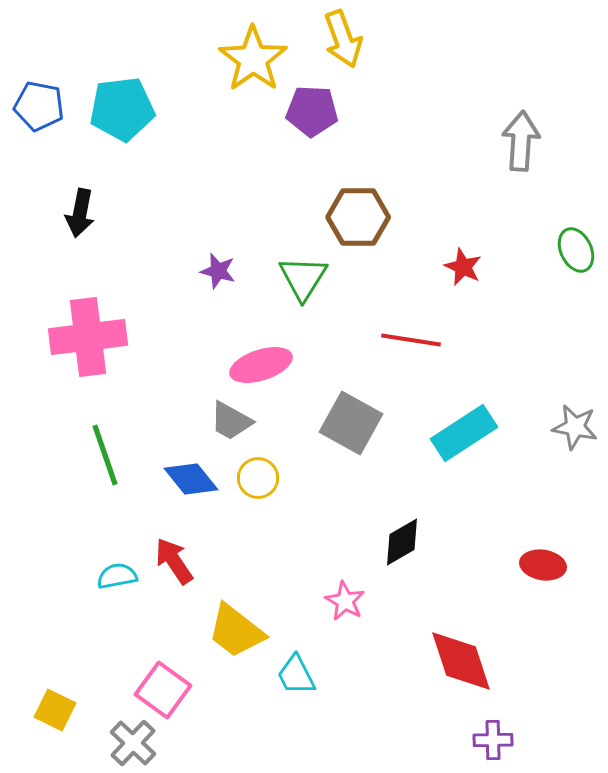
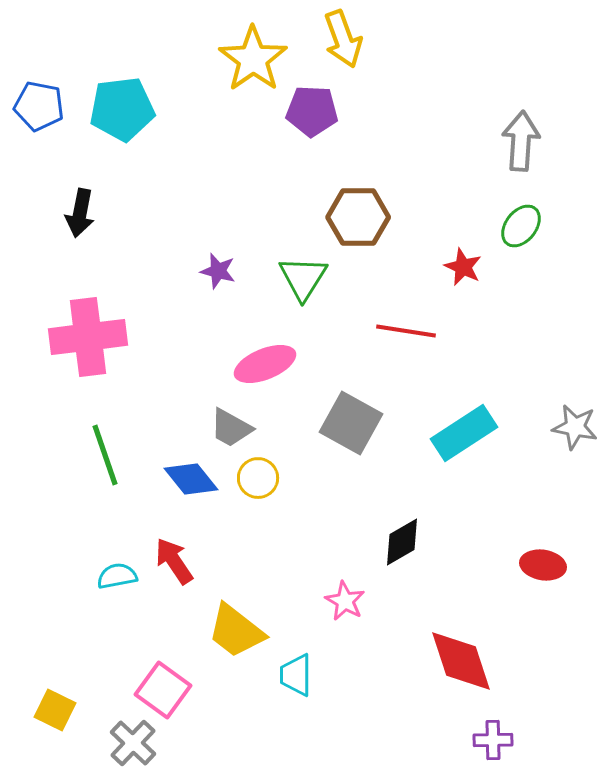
green ellipse: moved 55 px left, 24 px up; rotated 63 degrees clockwise
red line: moved 5 px left, 9 px up
pink ellipse: moved 4 px right, 1 px up; rotated 4 degrees counterclockwise
gray trapezoid: moved 7 px down
cyan trapezoid: rotated 27 degrees clockwise
